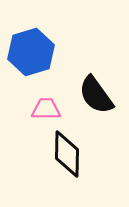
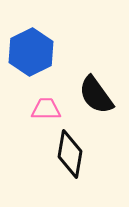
blue hexagon: rotated 9 degrees counterclockwise
black diamond: moved 3 px right; rotated 9 degrees clockwise
